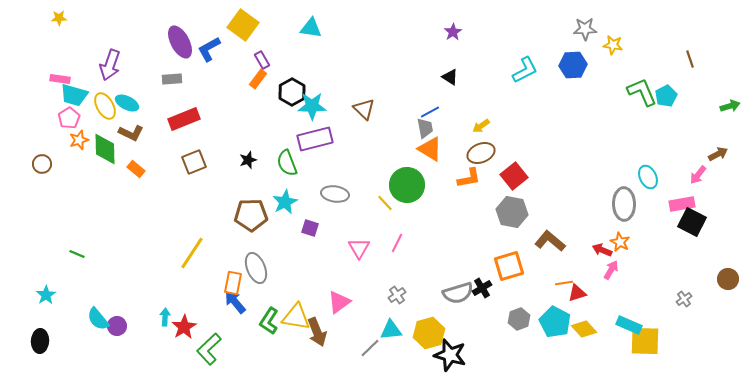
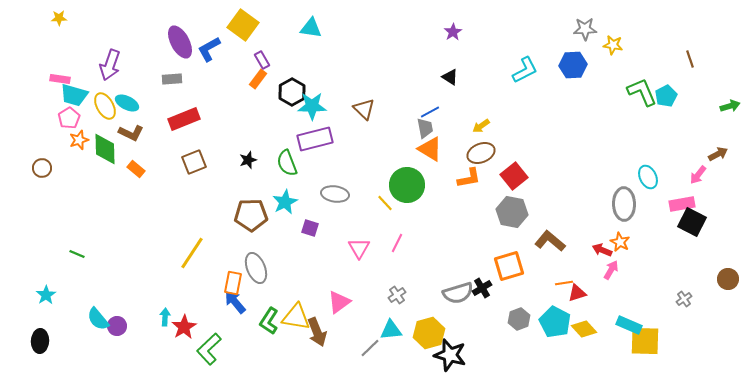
brown circle at (42, 164): moved 4 px down
